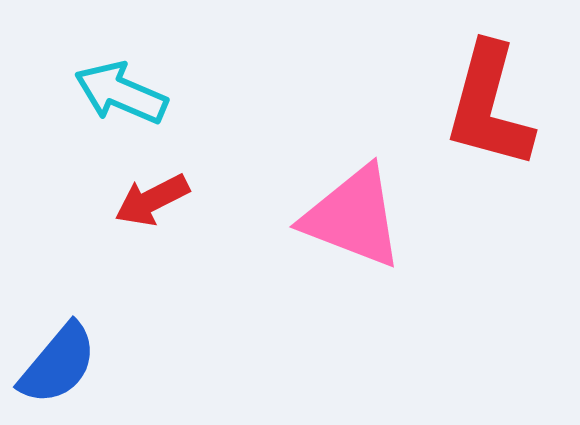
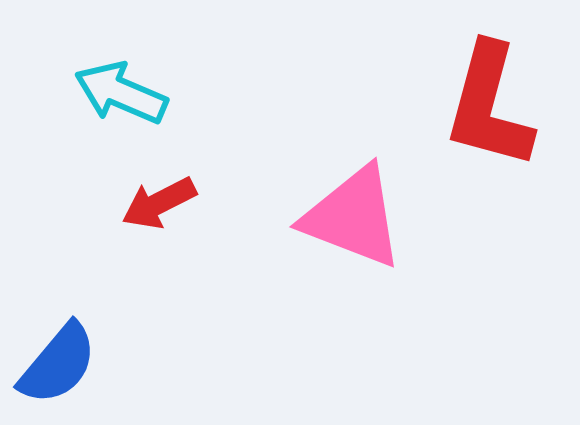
red arrow: moved 7 px right, 3 px down
